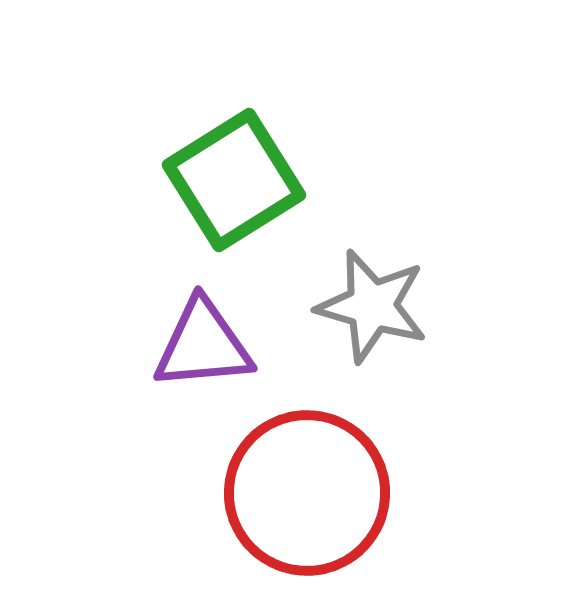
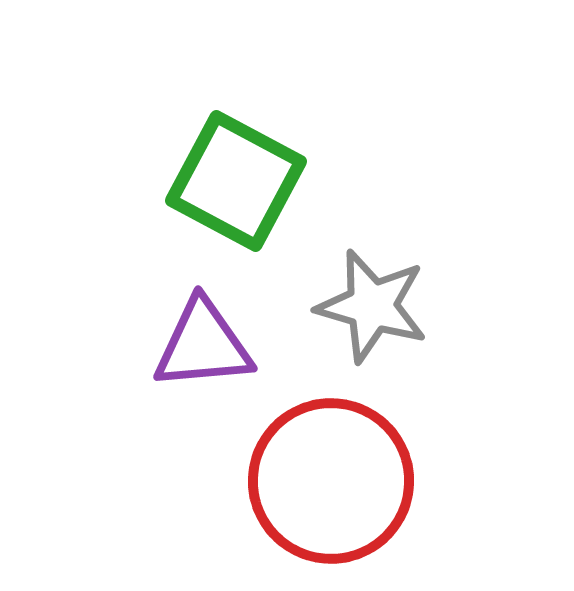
green square: moved 2 px right, 1 px down; rotated 30 degrees counterclockwise
red circle: moved 24 px right, 12 px up
